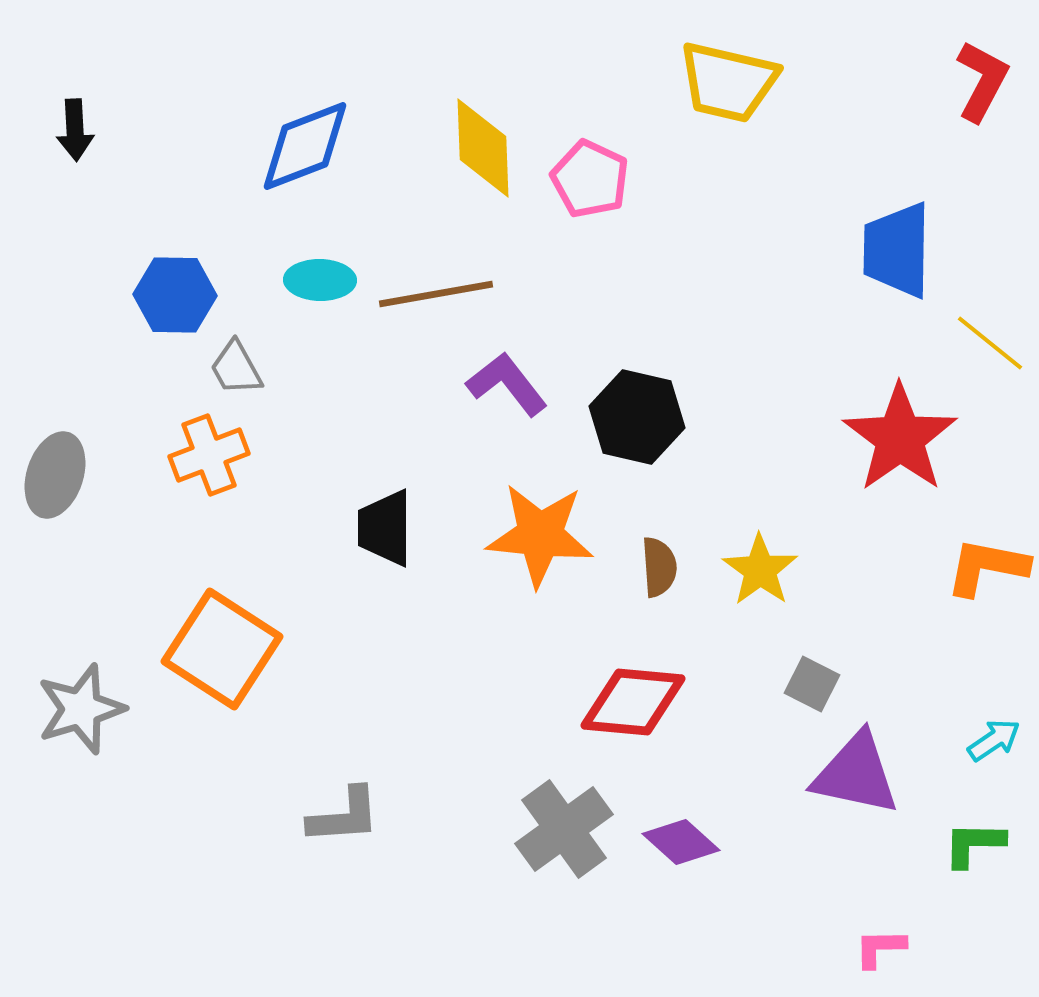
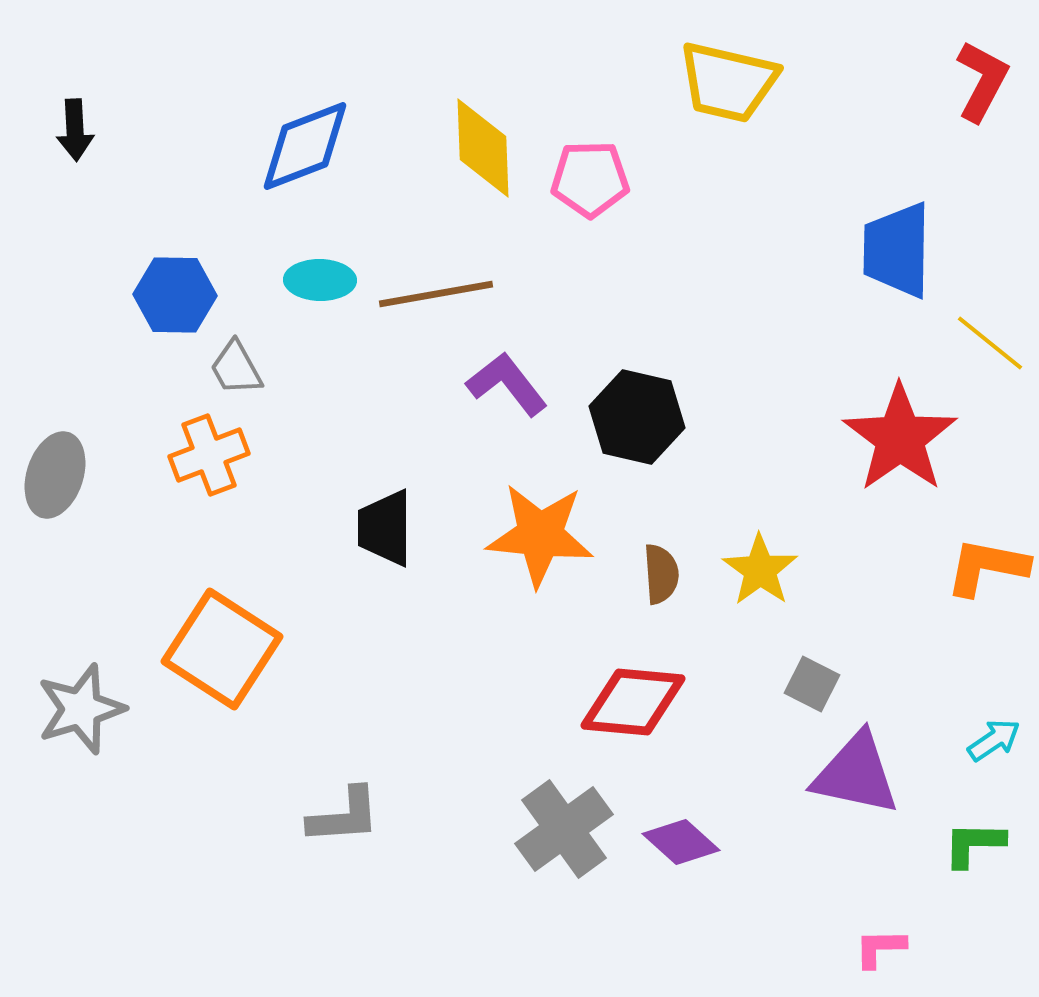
pink pentagon: rotated 26 degrees counterclockwise
brown semicircle: moved 2 px right, 7 px down
